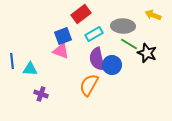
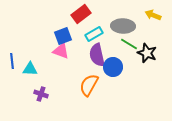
purple semicircle: moved 4 px up
blue circle: moved 1 px right, 2 px down
